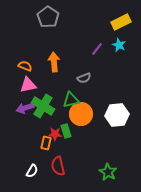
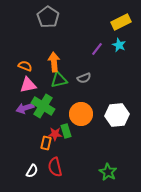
green triangle: moved 12 px left, 20 px up
red semicircle: moved 3 px left, 1 px down
